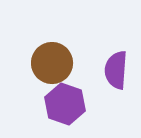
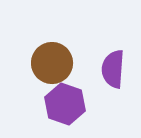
purple semicircle: moved 3 px left, 1 px up
